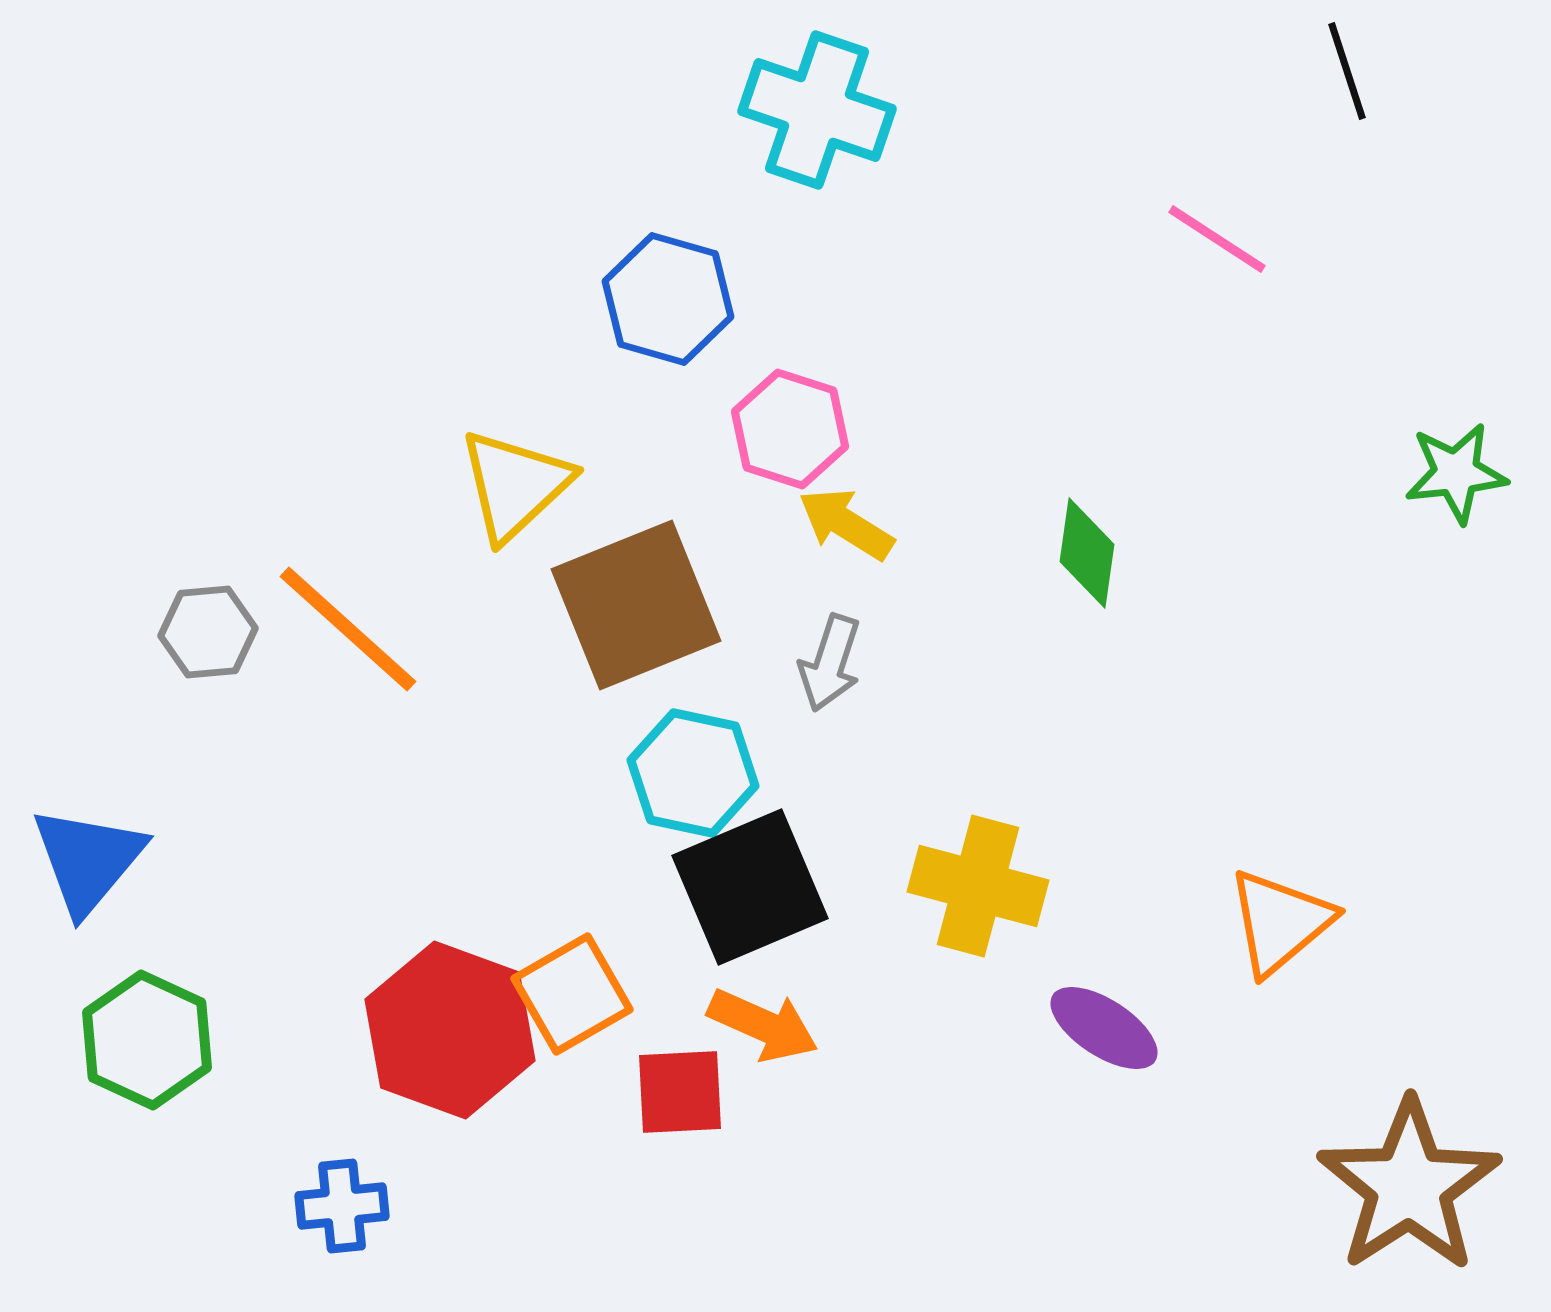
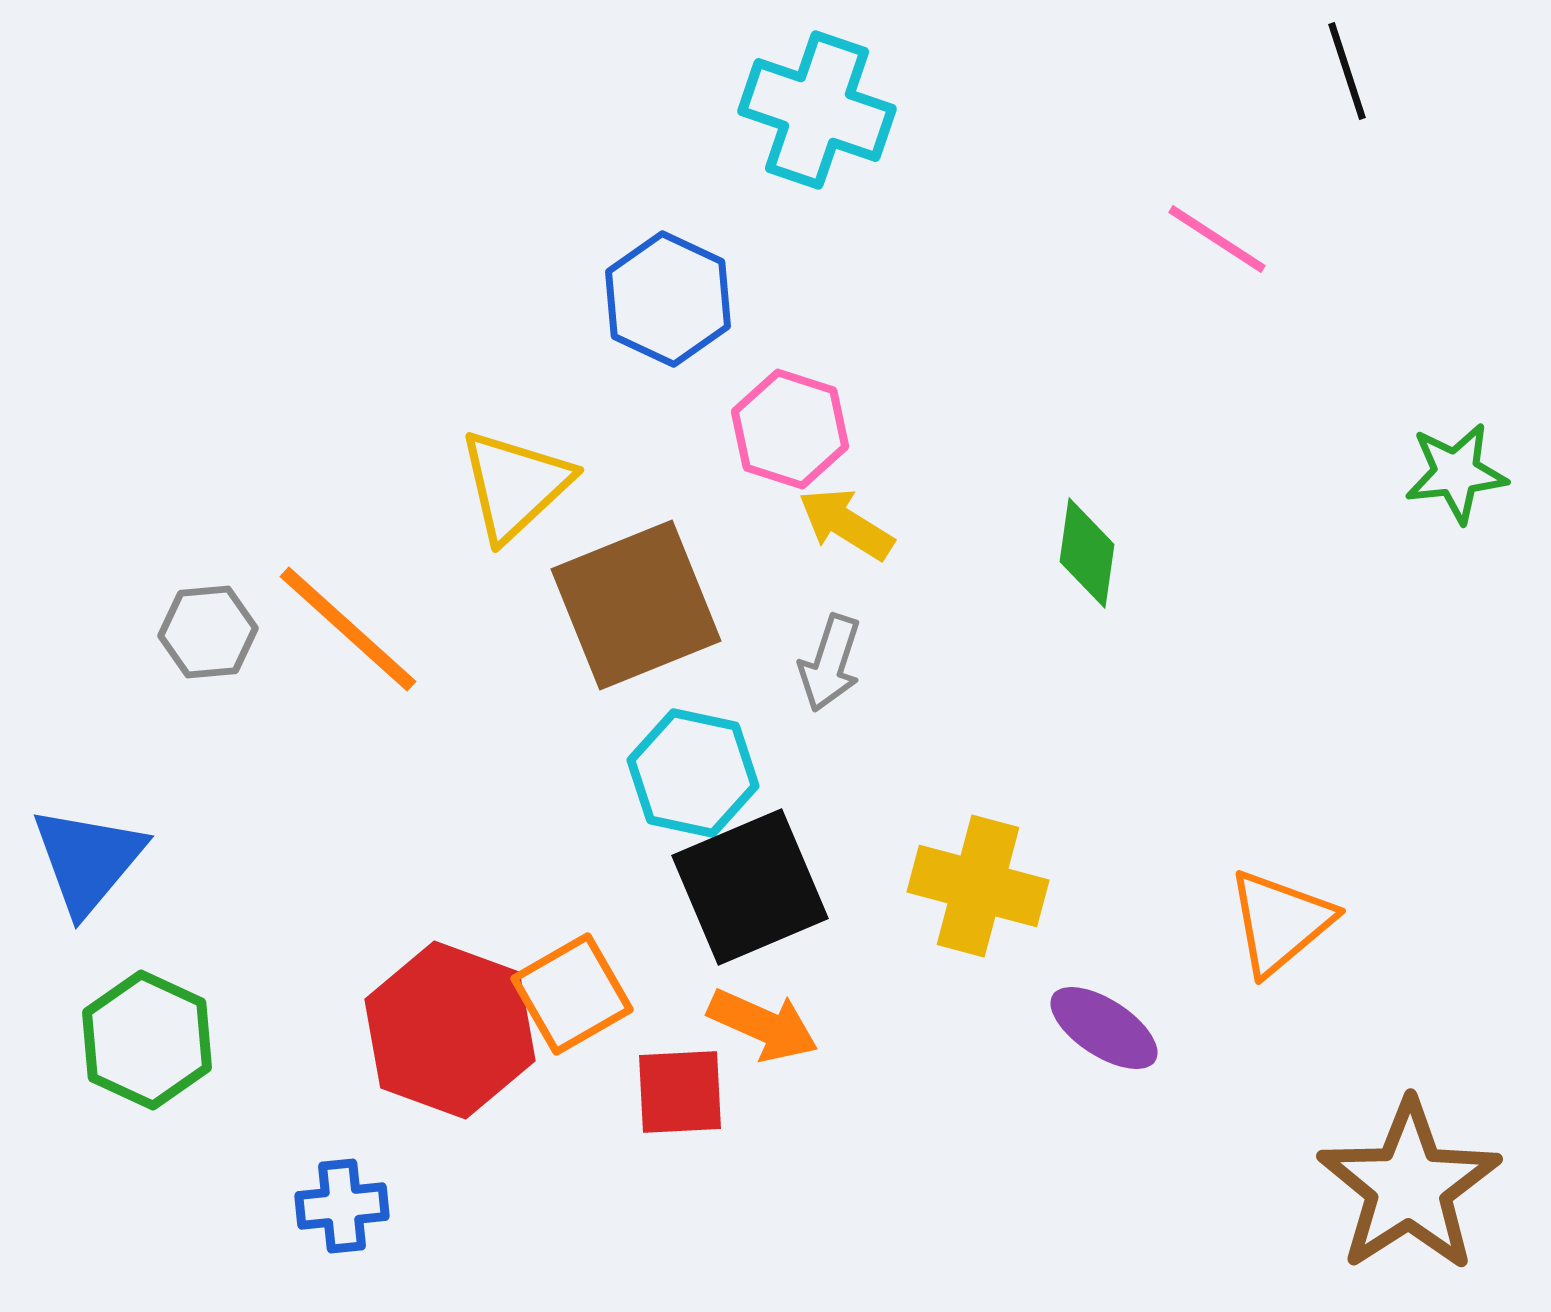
blue hexagon: rotated 9 degrees clockwise
